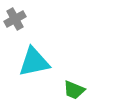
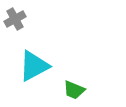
cyan triangle: moved 4 px down; rotated 16 degrees counterclockwise
